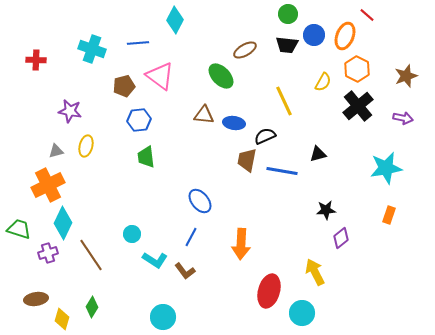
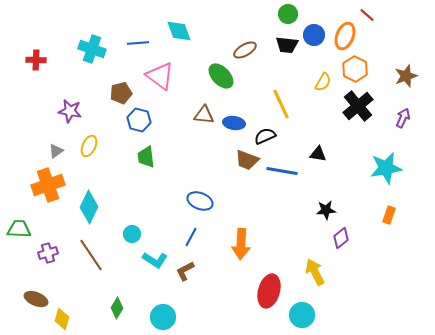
cyan diamond at (175, 20): moved 4 px right, 11 px down; rotated 48 degrees counterclockwise
orange hexagon at (357, 69): moved 2 px left
brown pentagon at (124, 86): moved 3 px left, 7 px down
yellow line at (284, 101): moved 3 px left, 3 px down
purple arrow at (403, 118): rotated 78 degrees counterclockwise
blue hexagon at (139, 120): rotated 20 degrees clockwise
yellow ellipse at (86, 146): moved 3 px right; rotated 10 degrees clockwise
gray triangle at (56, 151): rotated 21 degrees counterclockwise
black triangle at (318, 154): rotated 24 degrees clockwise
brown trapezoid at (247, 160): rotated 80 degrees counterclockwise
orange cross at (48, 185): rotated 8 degrees clockwise
blue ellipse at (200, 201): rotated 30 degrees counterclockwise
cyan diamond at (63, 223): moved 26 px right, 16 px up
green trapezoid at (19, 229): rotated 15 degrees counterclockwise
brown L-shape at (185, 271): rotated 100 degrees clockwise
brown ellipse at (36, 299): rotated 30 degrees clockwise
green diamond at (92, 307): moved 25 px right, 1 px down
cyan circle at (302, 313): moved 2 px down
